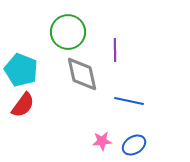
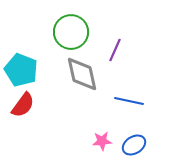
green circle: moved 3 px right
purple line: rotated 25 degrees clockwise
